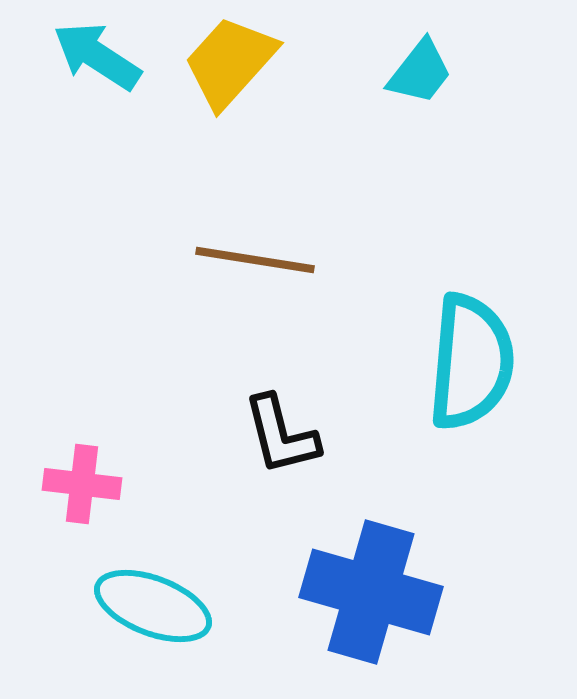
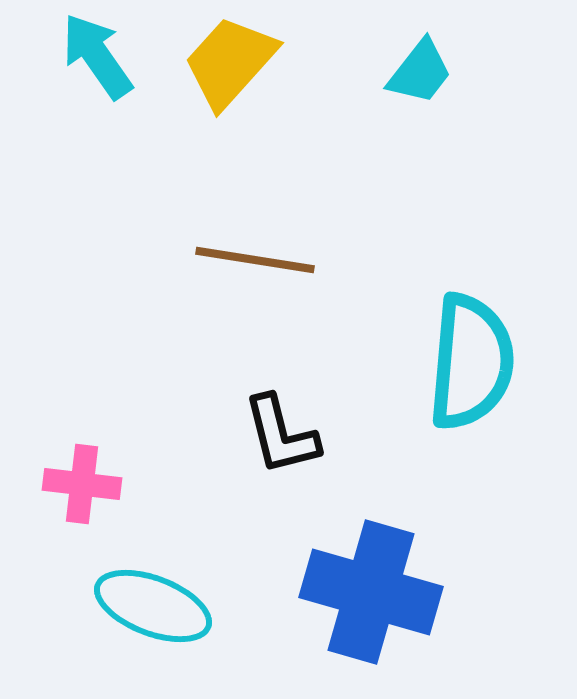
cyan arrow: rotated 22 degrees clockwise
